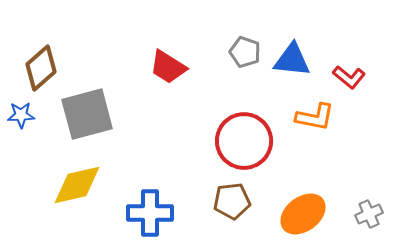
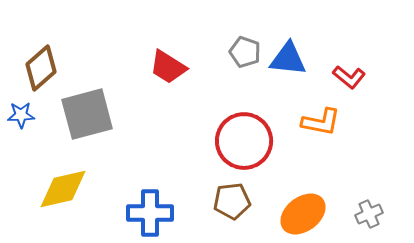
blue triangle: moved 4 px left, 1 px up
orange L-shape: moved 6 px right, 5 px down
yellow diamond: moved 14 px left, 4 px down
